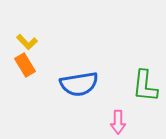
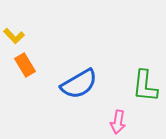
yellow L-shape: moved 13 px left, 6 px up
blue semicircle: rotated 21 degrees counterclockwise
pink arrow: rotated 10 degrees clockwise
